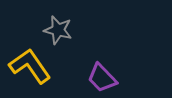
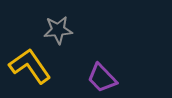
gray star: rotated 20 degrees counterclockwise
